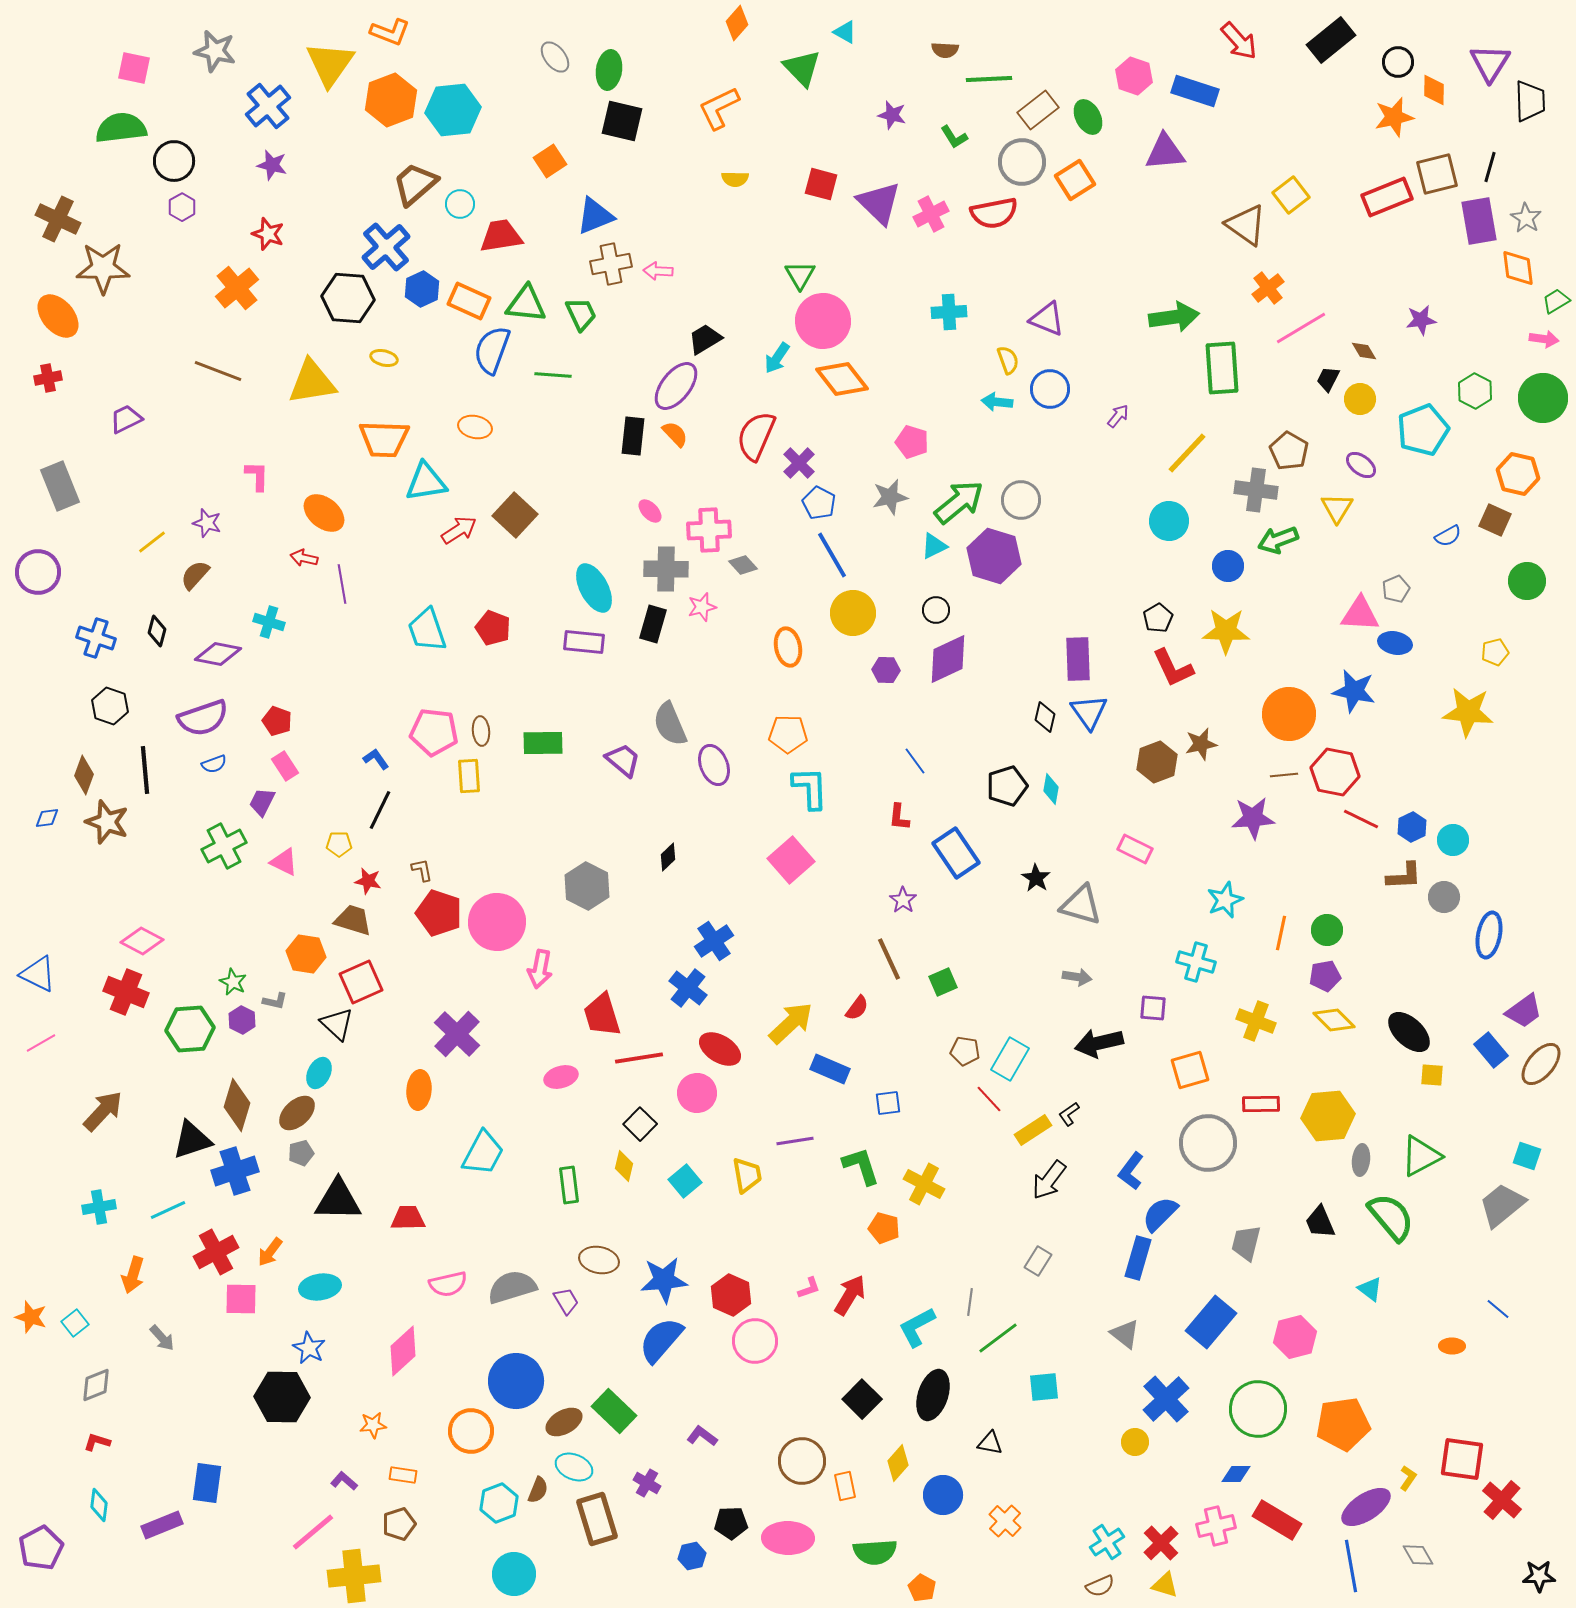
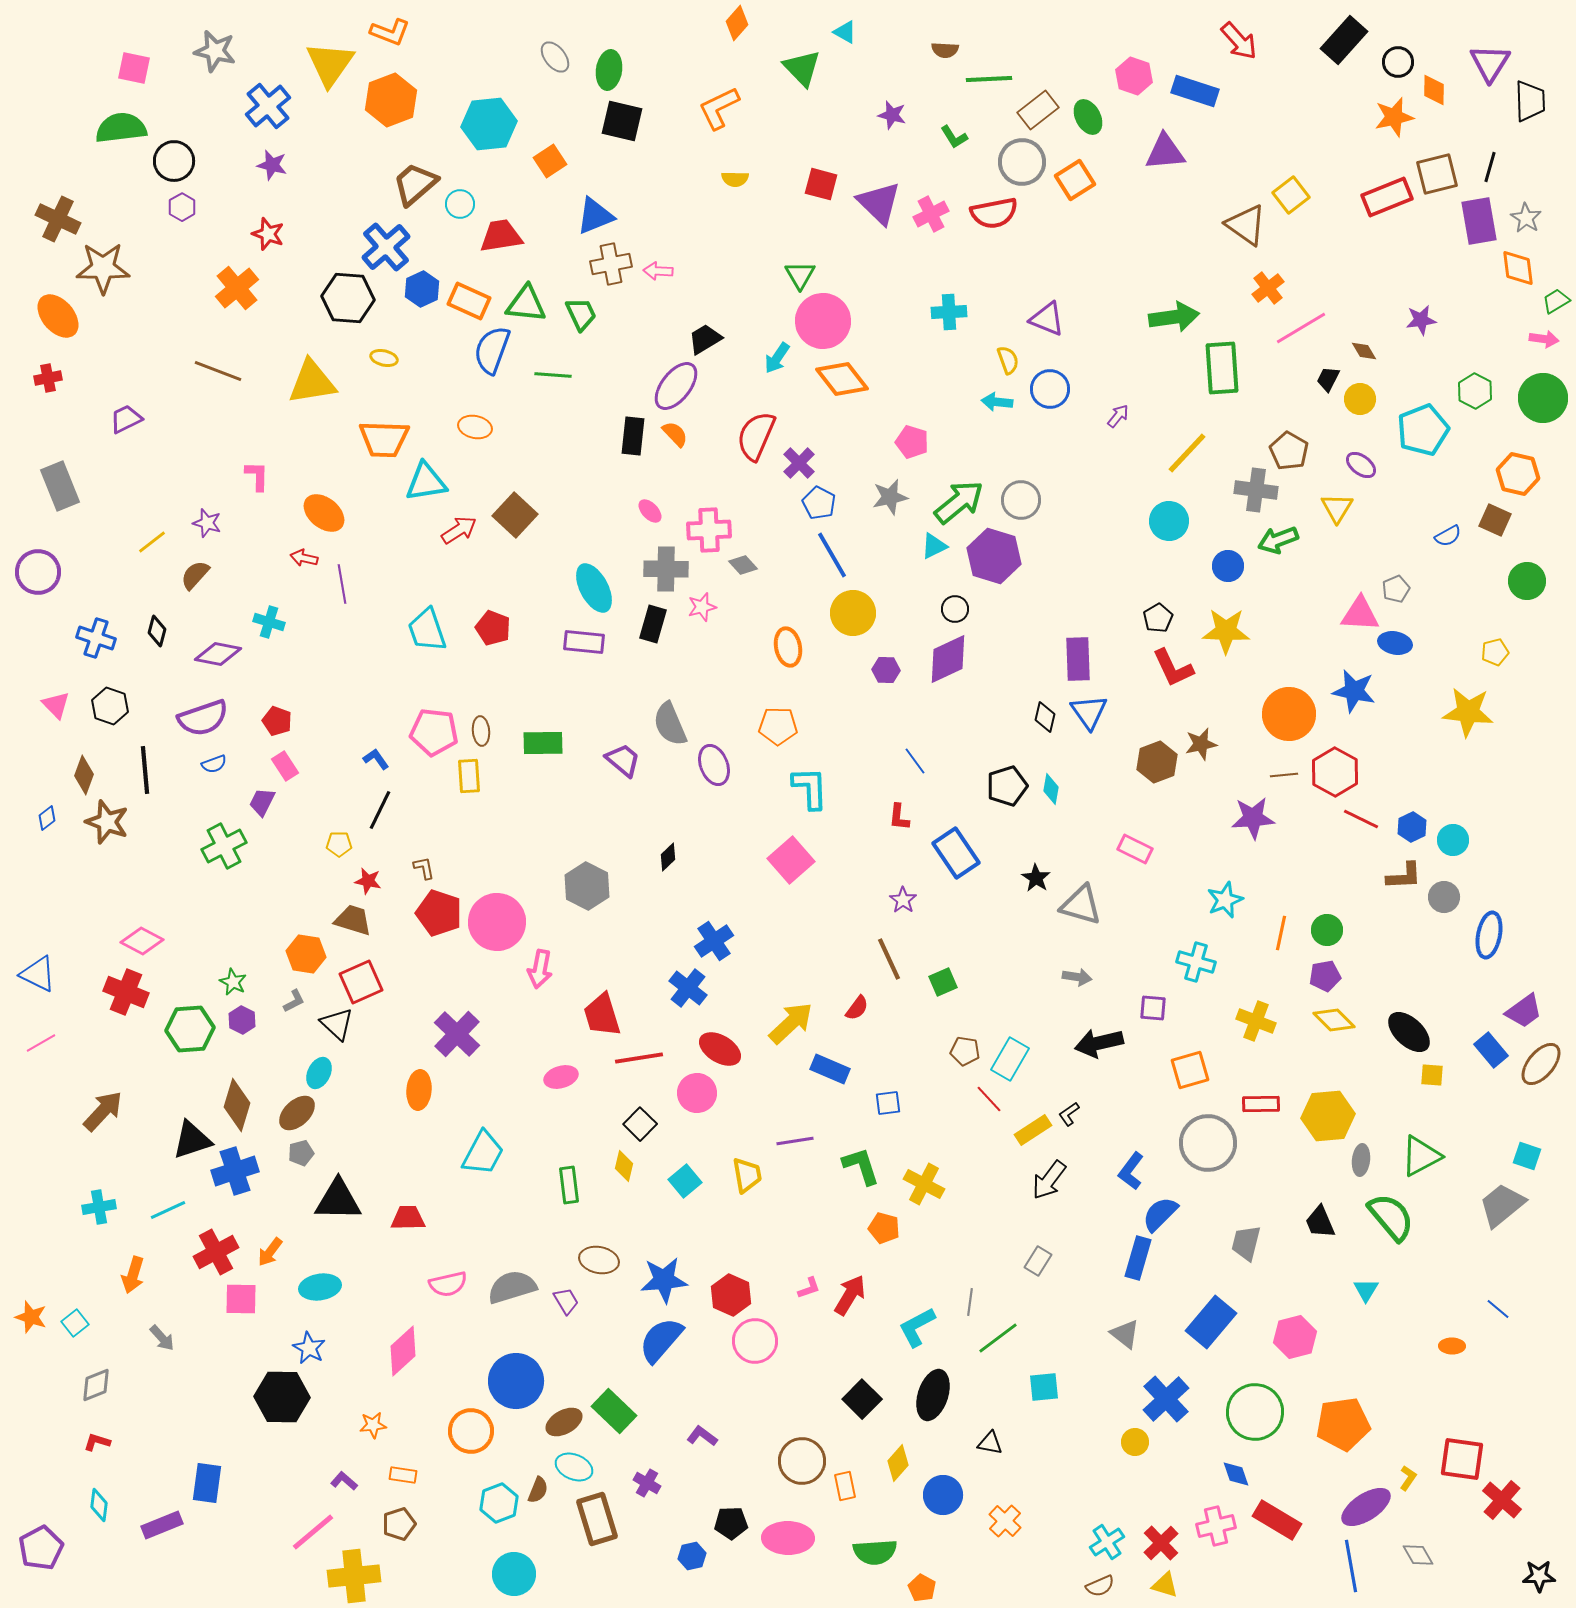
black rectangle at (1331, 40): moved 13 px right; rotated 9 degrees counterclockwise
cyan hexagon at (453, 110): moved 36 px right, 14 px down
black circle at (936, 610): moved 19 px right, 1 px up
orange pentagon at (788, 734): moved 10 px left, 8 px up
red hexagon at (1335, 772): rotated 18 degrees clockwise
blue diamond at (47, 818): rotated 30 degrees counterclockwise
pink triangle at (284, 862): moved 228 px left, 157 px up; rotated 20 degrees clockwise
brown L-shape at (422, 870): moved 2 px right, 2 px up
gray L-shape at (275, 1001): moved 19 px right; rotated 40 degrees counterclockwise
cyan triangle at (1370, 1289): moved 4 px left, 1 px down; rotated 24 degrees clockwise
green circle at (1258, 1409): moved 3 px left, 3 px down
blue diamond at (1236, 1474): rotated 72 degrees clockwise
